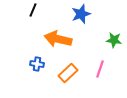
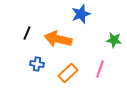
black line: moved 6 px left, 23 px down
